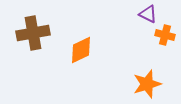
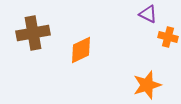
orange cross: moved 3 px right, 2 px down
orange star: moved 1 px down
